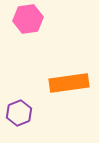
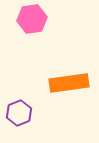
pink hexagon: moved 4 px right
